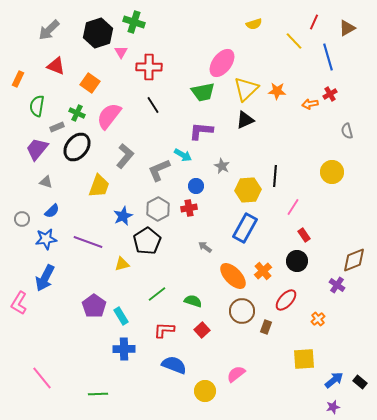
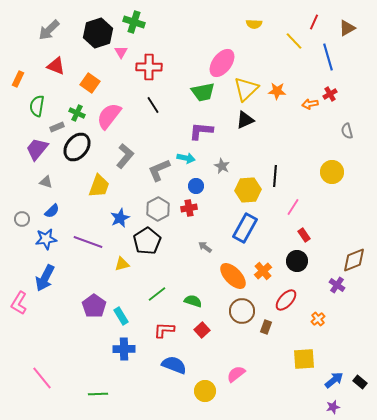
yellow semicircle at (254, 24): rotated 21 degrees clockwise
cyan arrow at (183, 155): moved 3 px right, 3 px down; rotated 18 degrees counterclockwise
blue star at (123, 216): moved 3 px left, 2 px down
